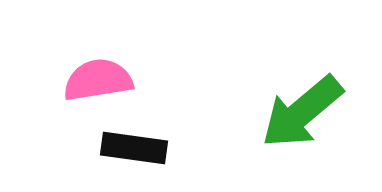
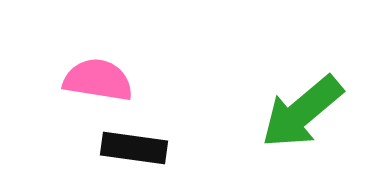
pink semicircle: rotated 18 degrees clockwise
